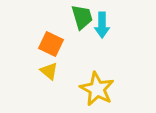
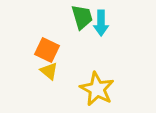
cyan arrow: moved 1 px left, 2 px up
orange square: moved 4 px left, 6 px down
